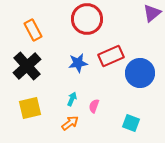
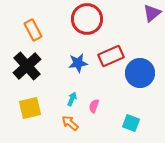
orange arrow: rotated 102 degrees counterclockwise
